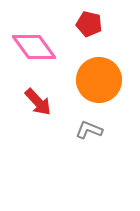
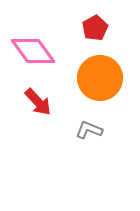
red pentagon: moved 6 px right, 4 px down; rotated 30 degrees clockwise
pink diamond: moved 1 px left, 4 px down
orange circle: moved 1 px right, 2 px up
